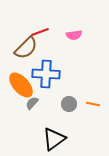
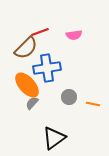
blue cross: moved 1 px right, 6 px up; rotated 12 degrees counterclockwise
orange ellipse: moved 6 px right
gray circle: moved 7 px up
black triangle: moved 1 px up
